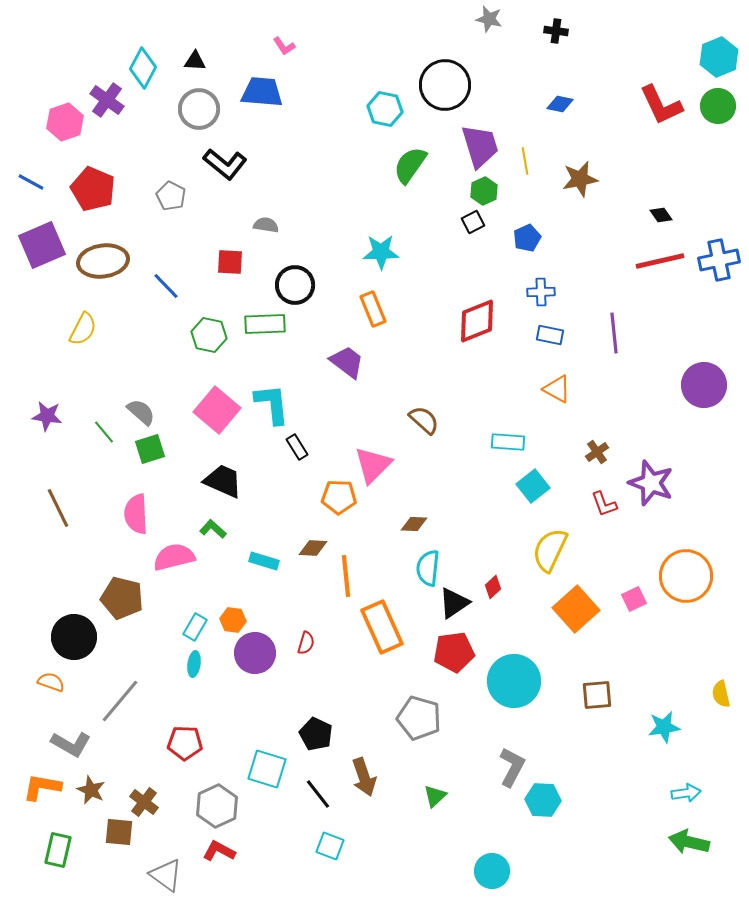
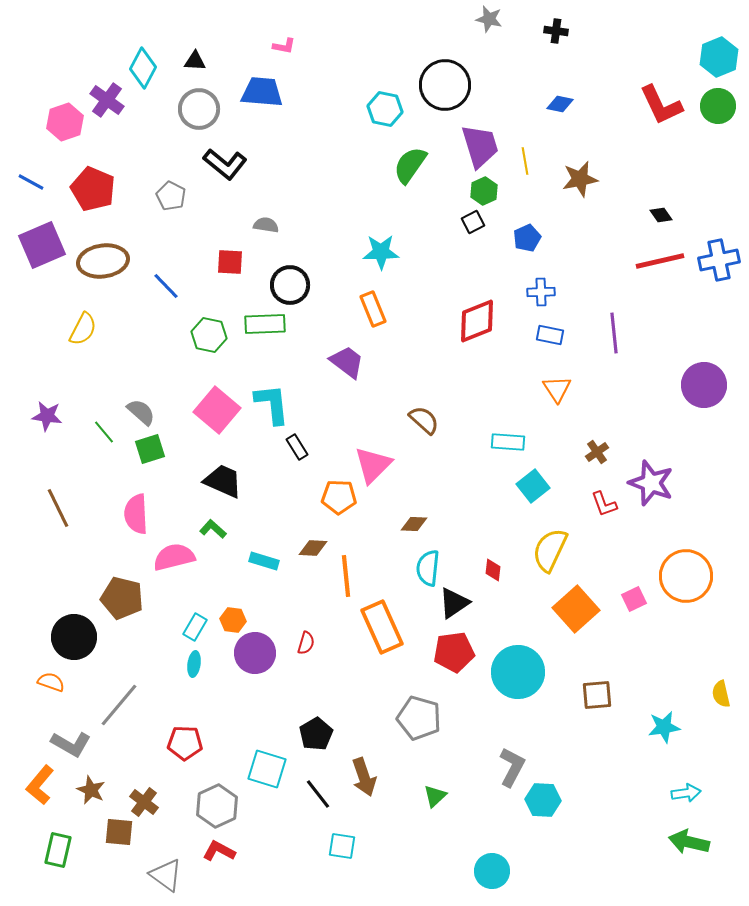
pink L-shape at (284, 46): rotated 45 degrees counterclockwise
black circle at (295, 285): moved 5 px left
orange triangle at (557, 389): rotated 28 degrees clockwise
red diamond at (493, 587): moved 17 px up; rotated 40 degrees counterclockwise
cyan circle at (514, 681): moved 4 px right, 9 px up
gray line at (120, 701): moved 1 px left, 4 px down
black pentagon at (316, 734): rotated 16 degrees clockwise
orange L-shape at (42, 787): moved 2 px left, 2 px up; rotated 60 degrees counterclockwise
cyan square at (330, 846): moved 12 px right; rotated 12 degrees counterclockwise
